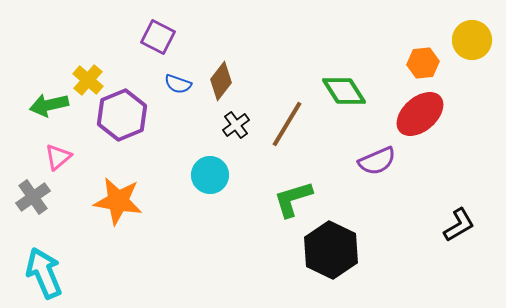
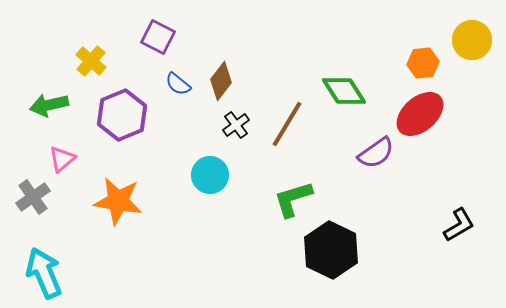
yellow cross: moved 3 px right, 19 px up
blue semicircle: rotated 20 degrees clockwise
pink triangle: moved 4 px right, 2 px down
purple semicircle: moved 1 px left, 8 px up; rotated 12 degrees counterclockwise
